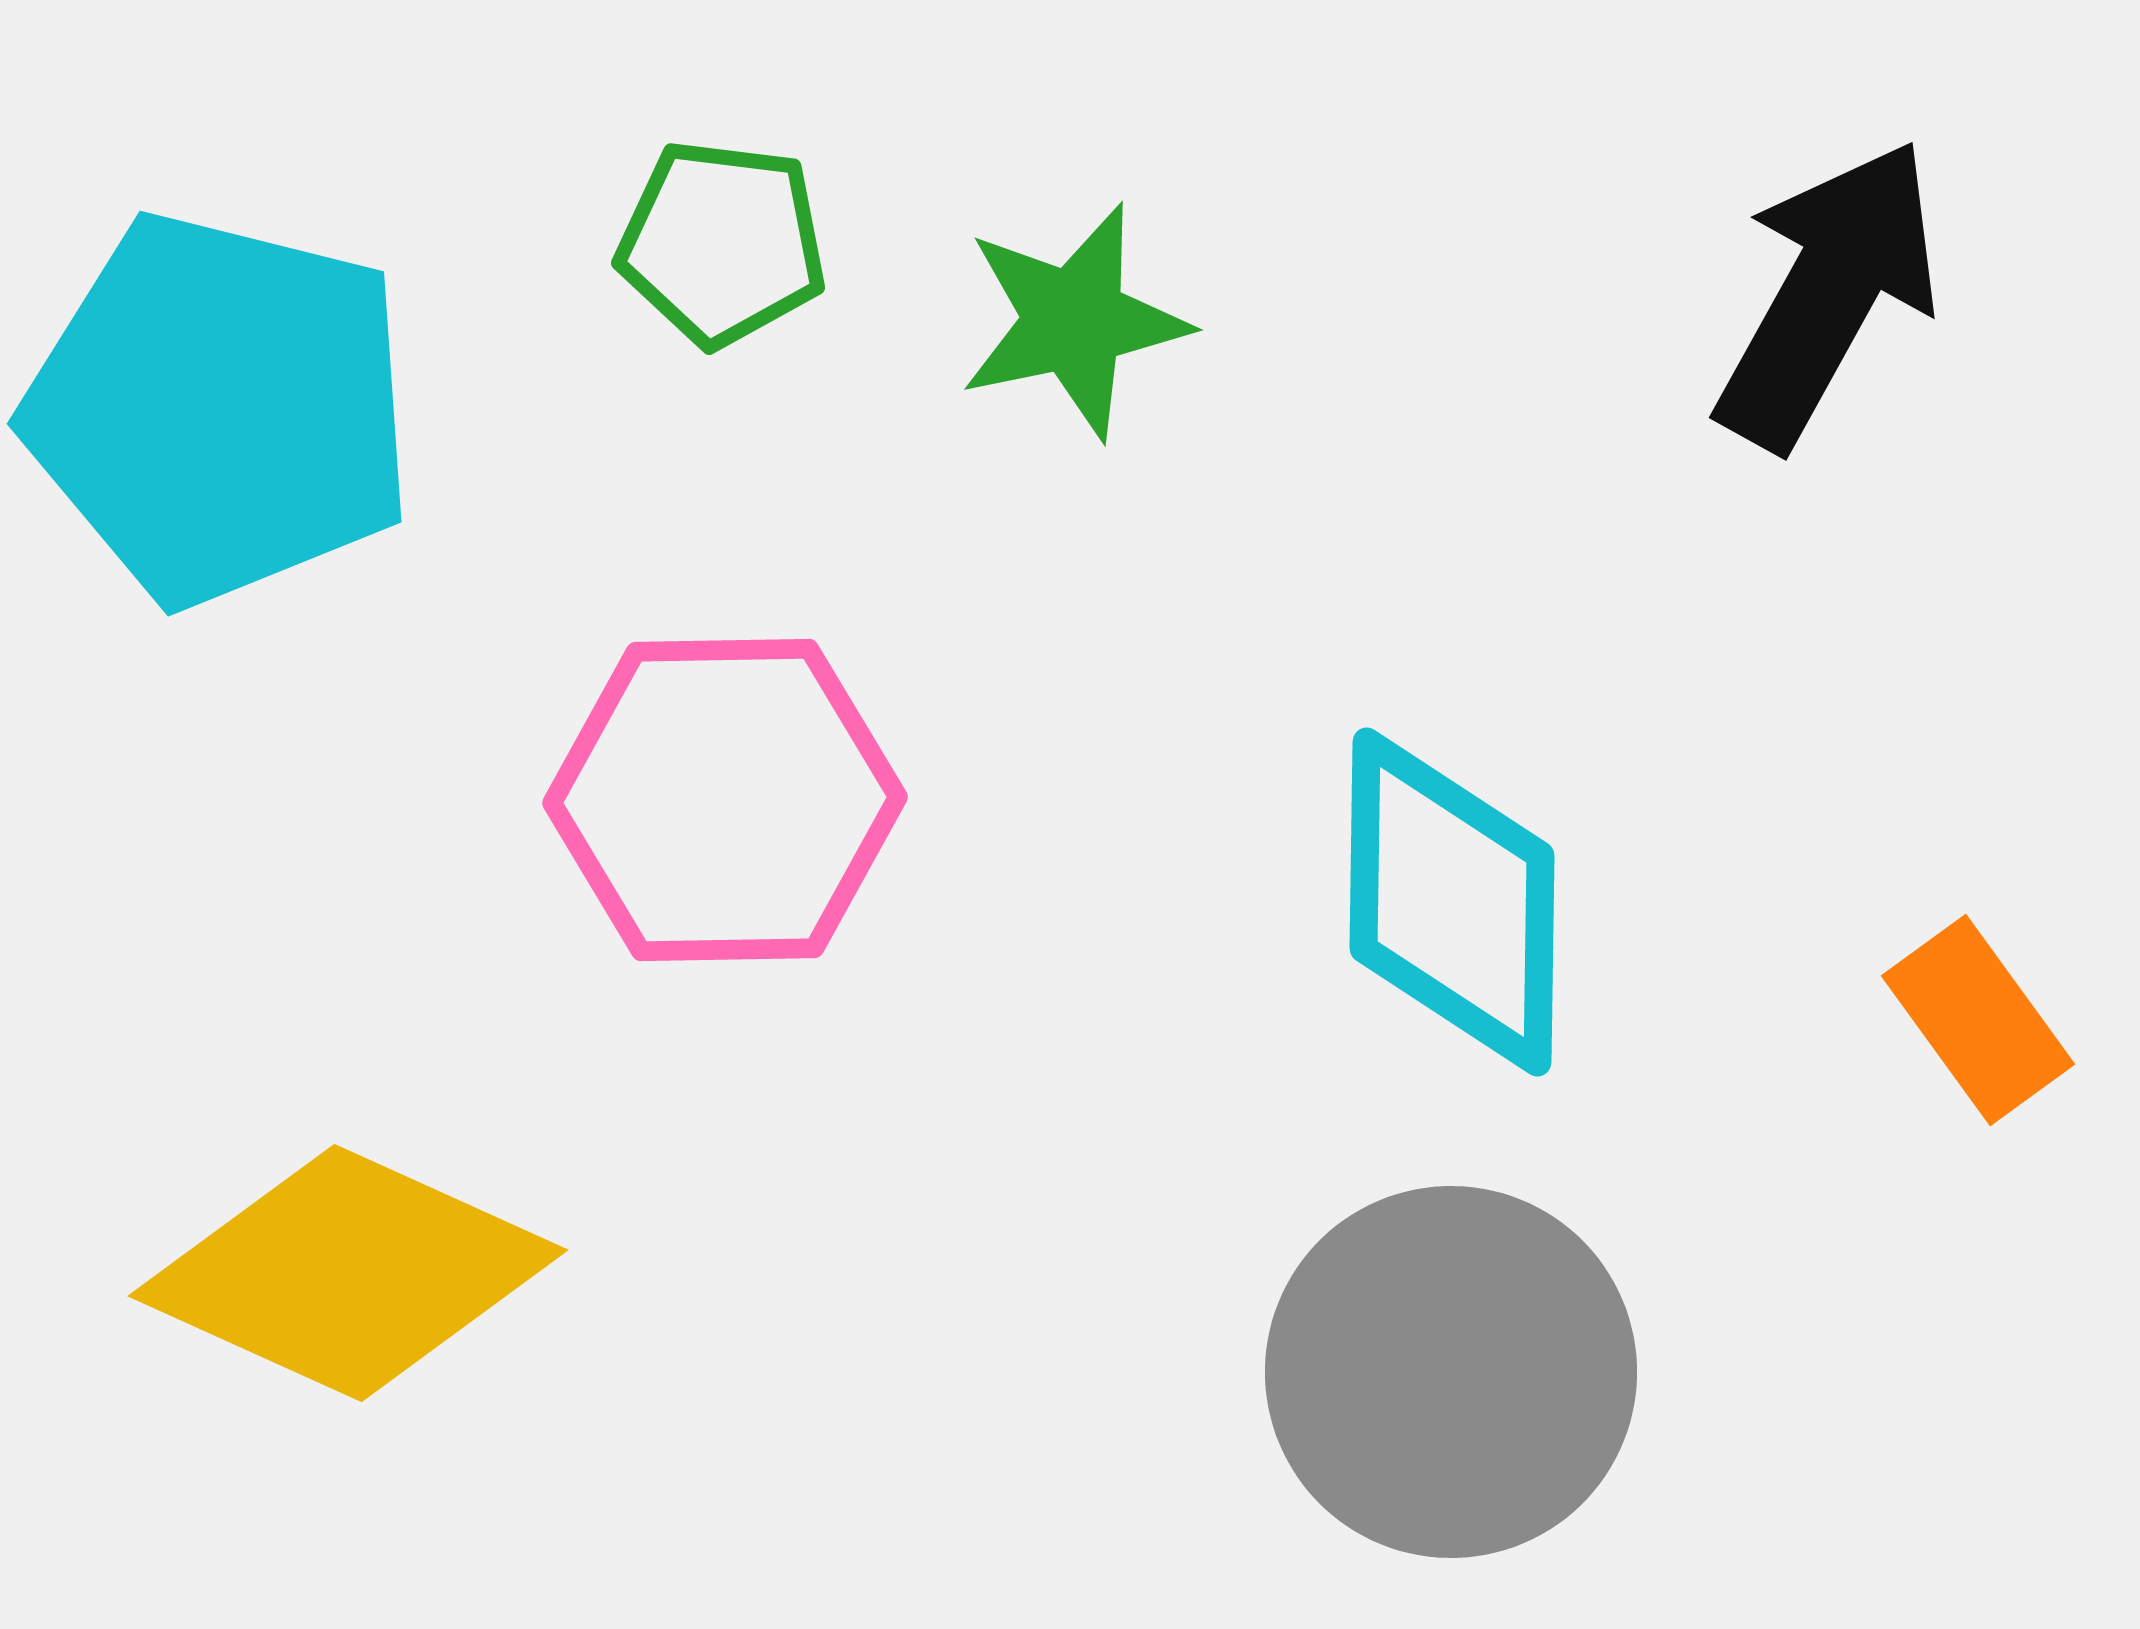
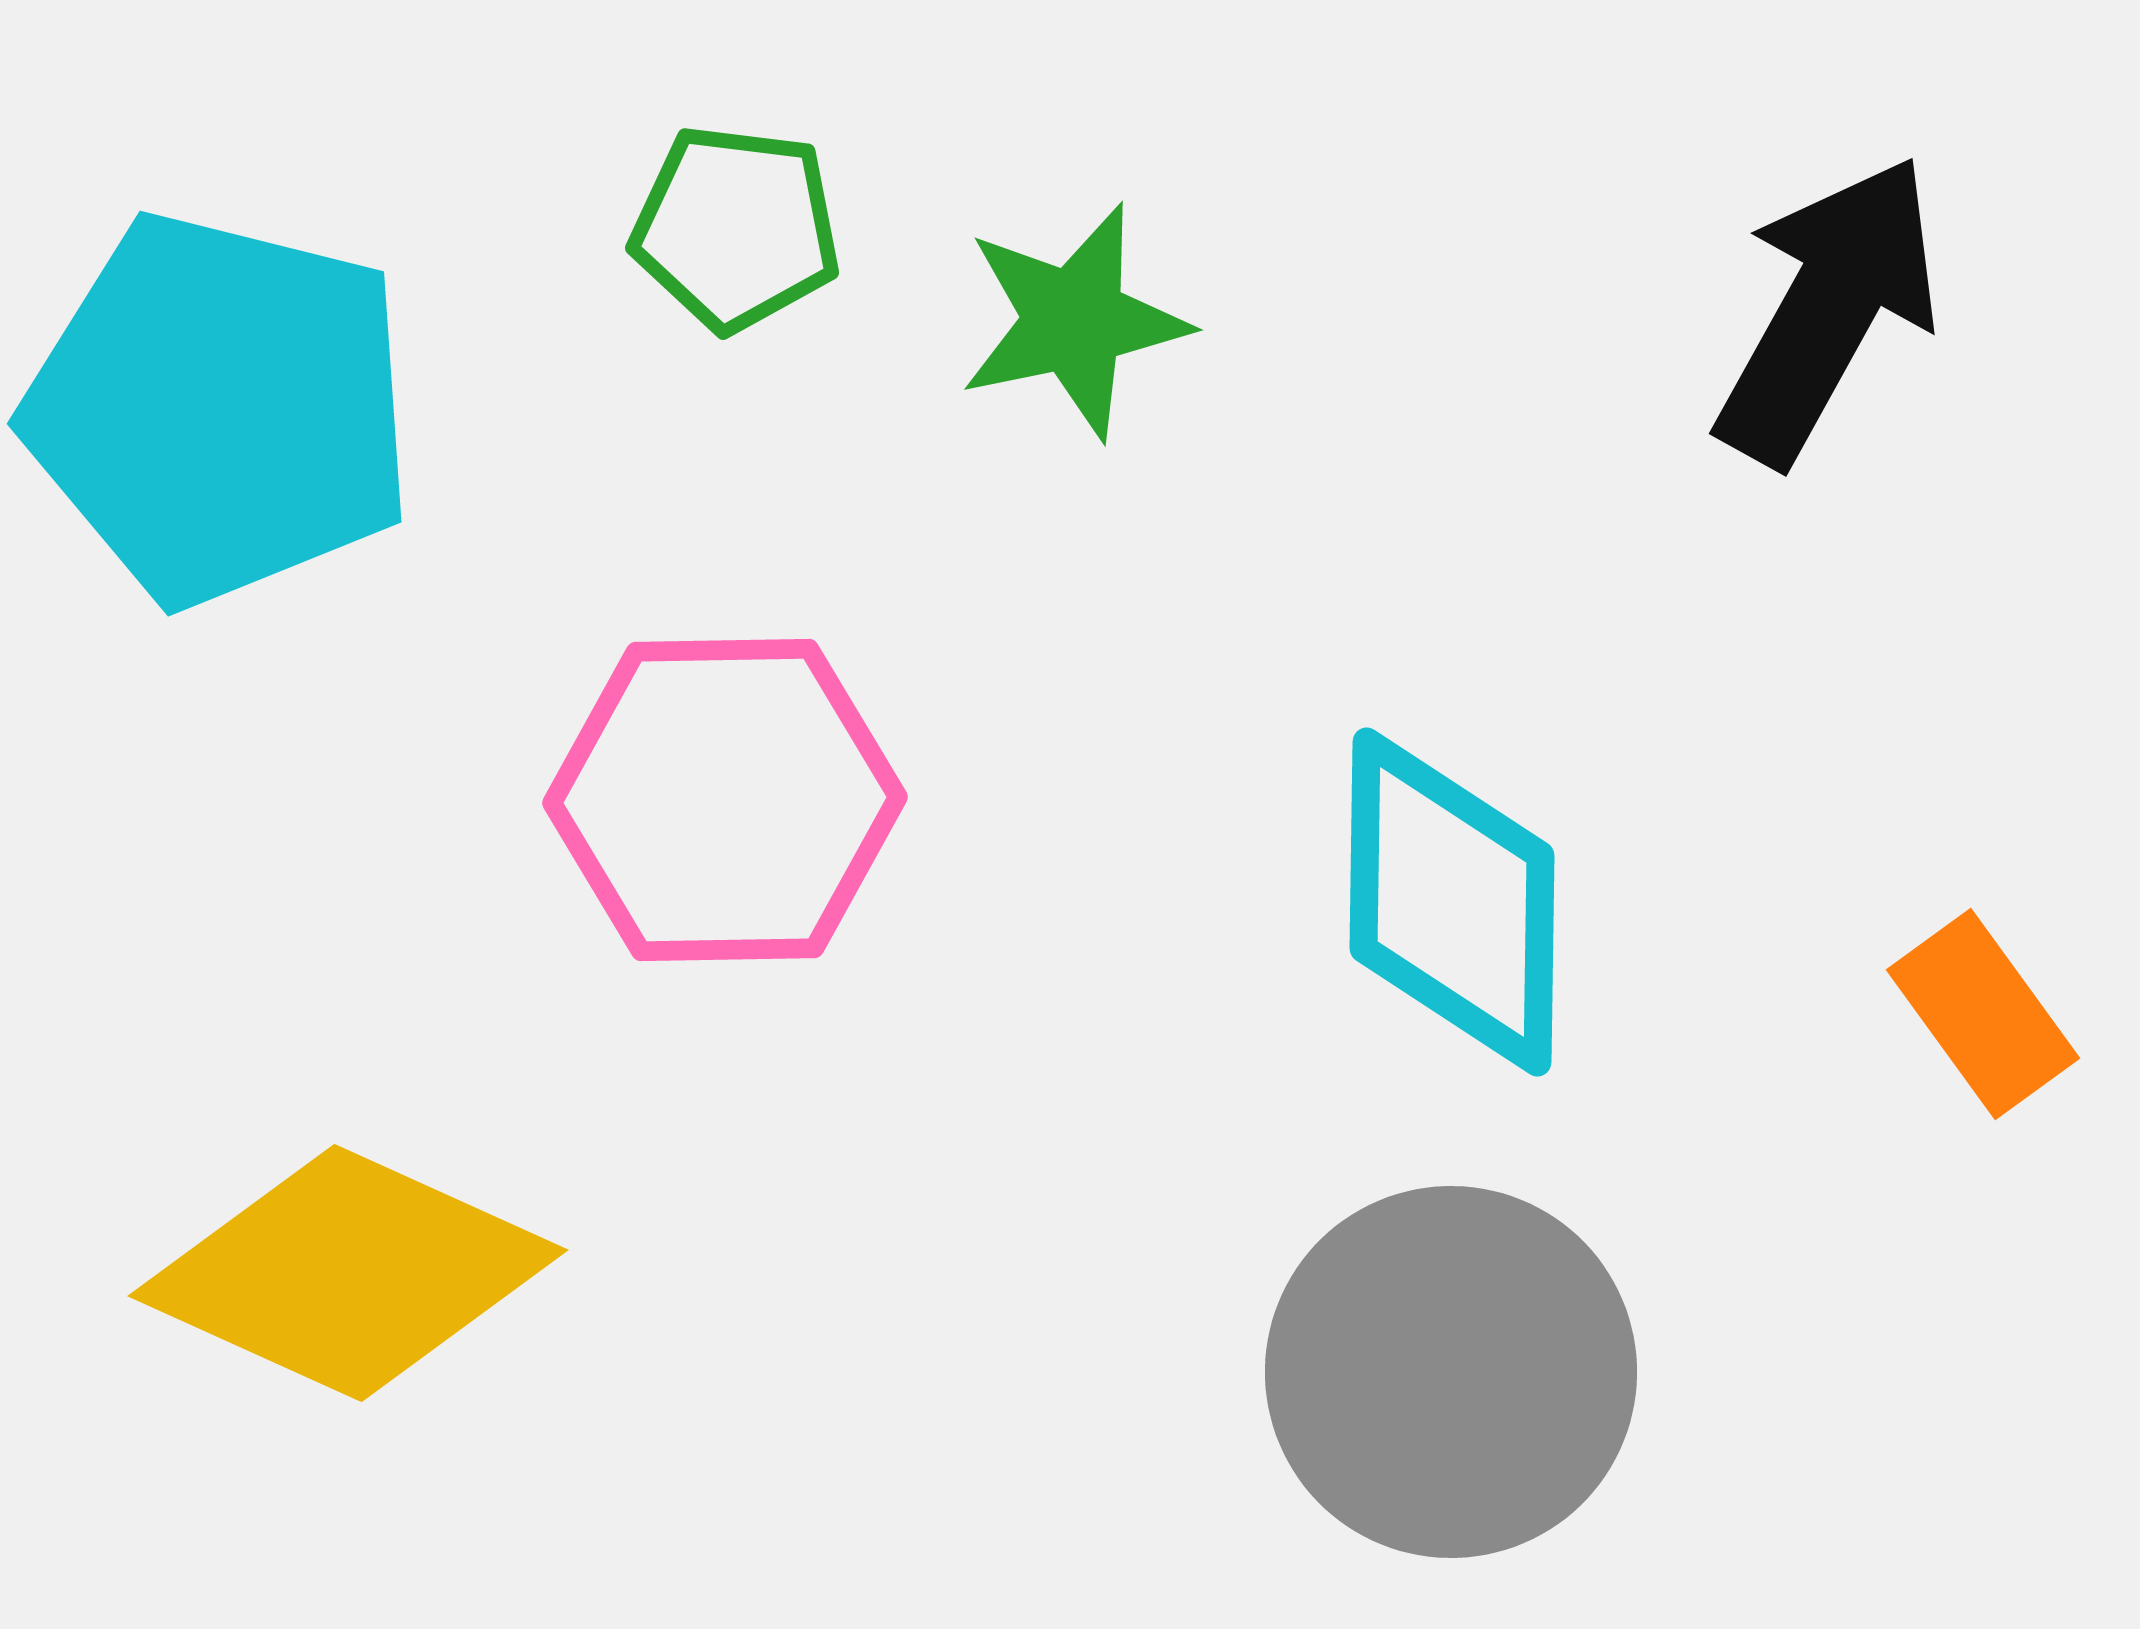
green pentagon: moved 14 px right, 15 px up
black arrow: moved 16 px down
orange rectangle: moved 5 px right, 6 px up
